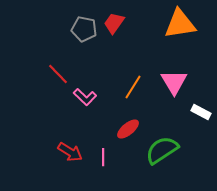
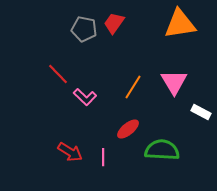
green semicircle: rotated 36 degrees clockwise
